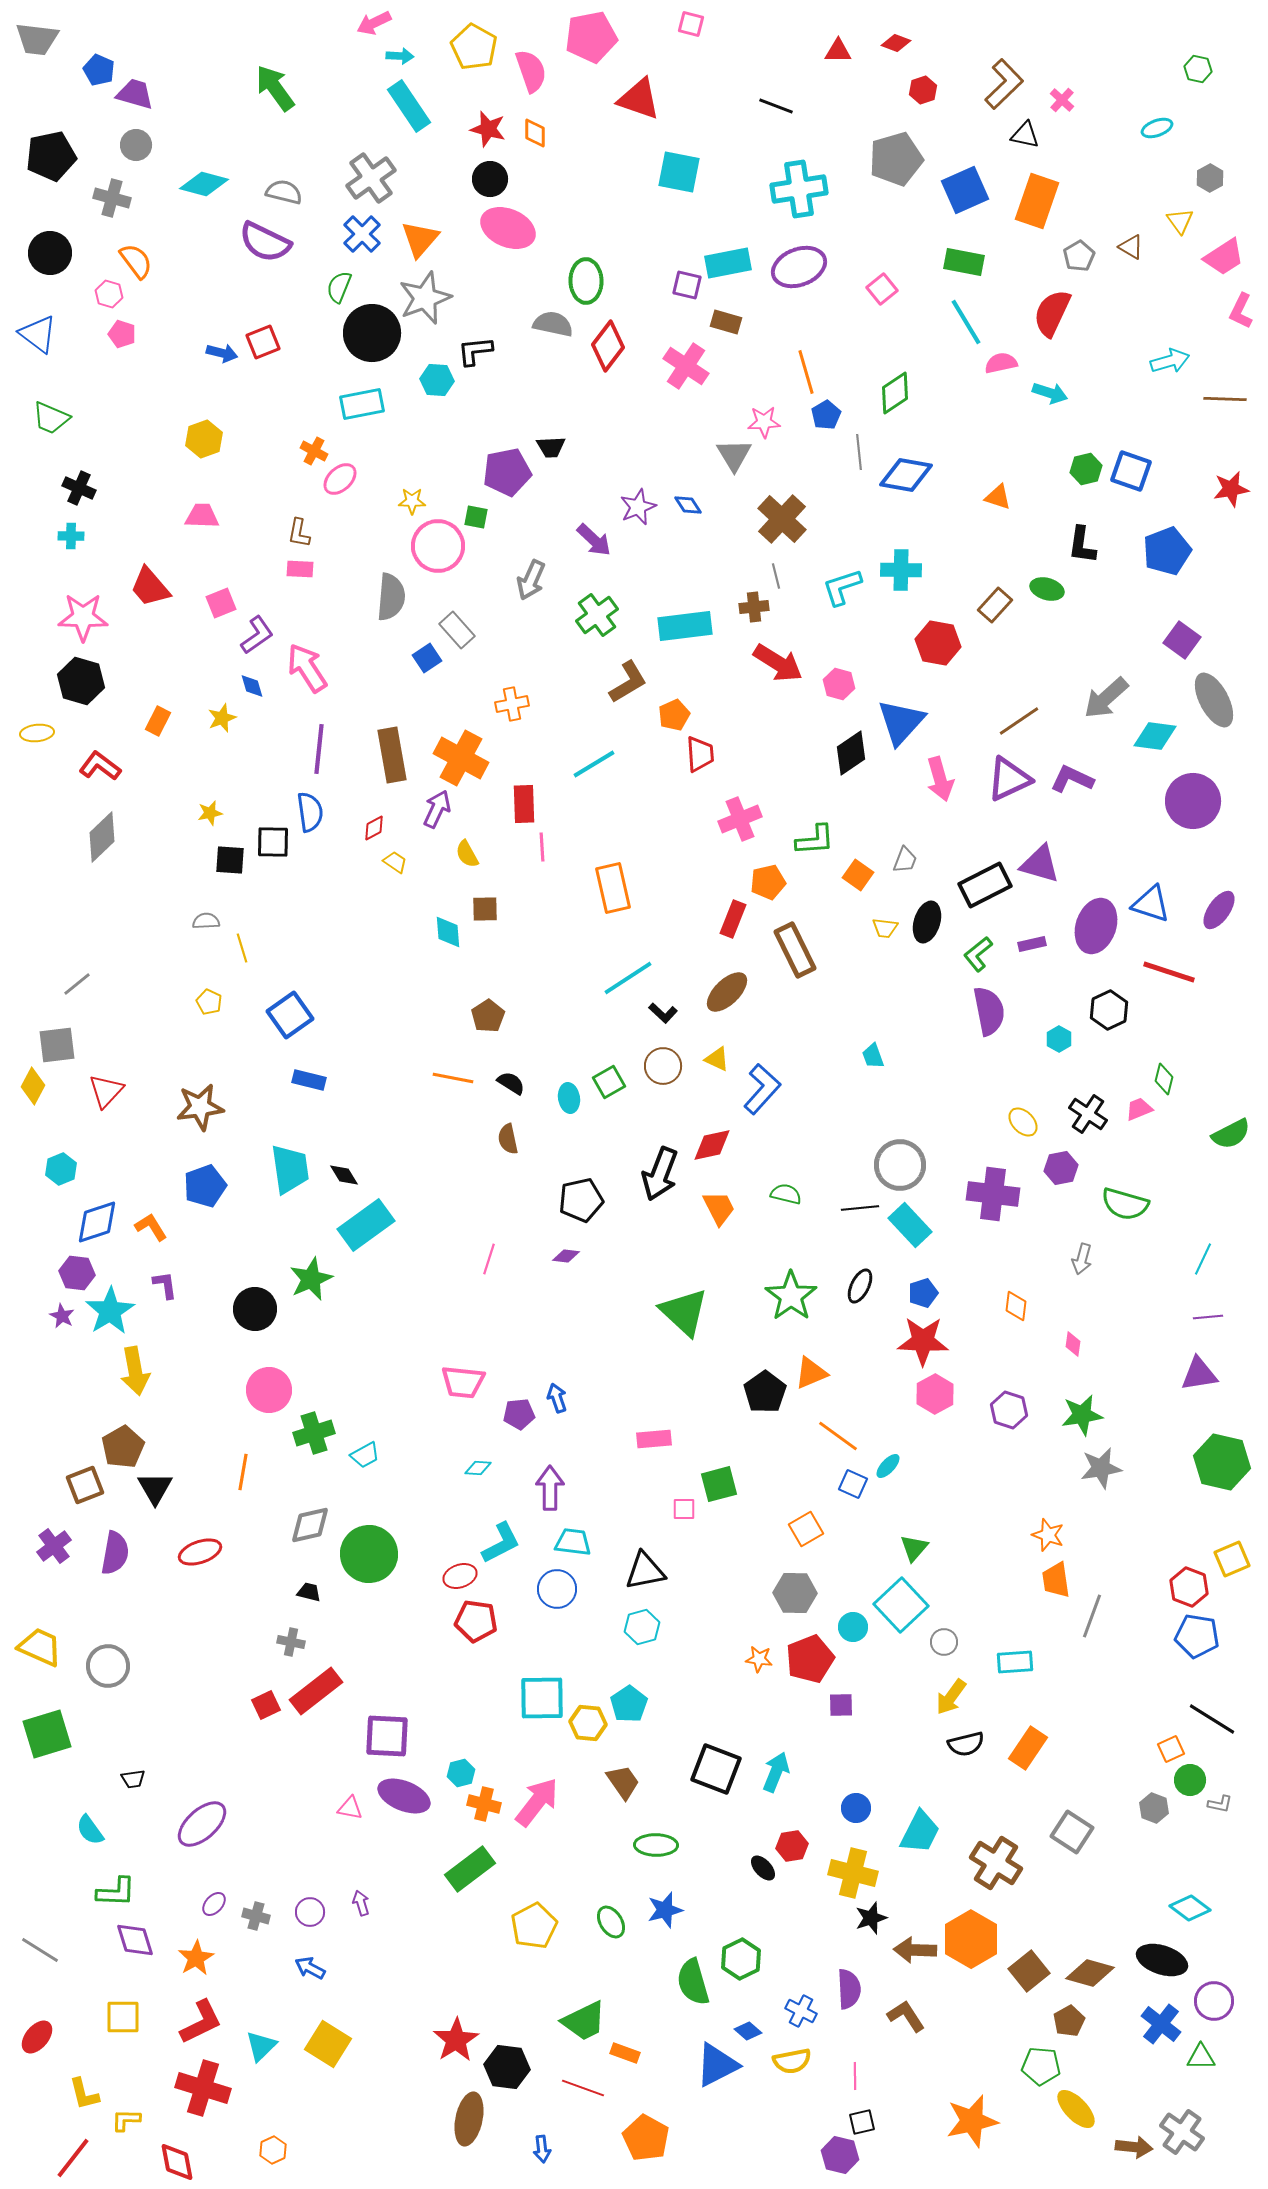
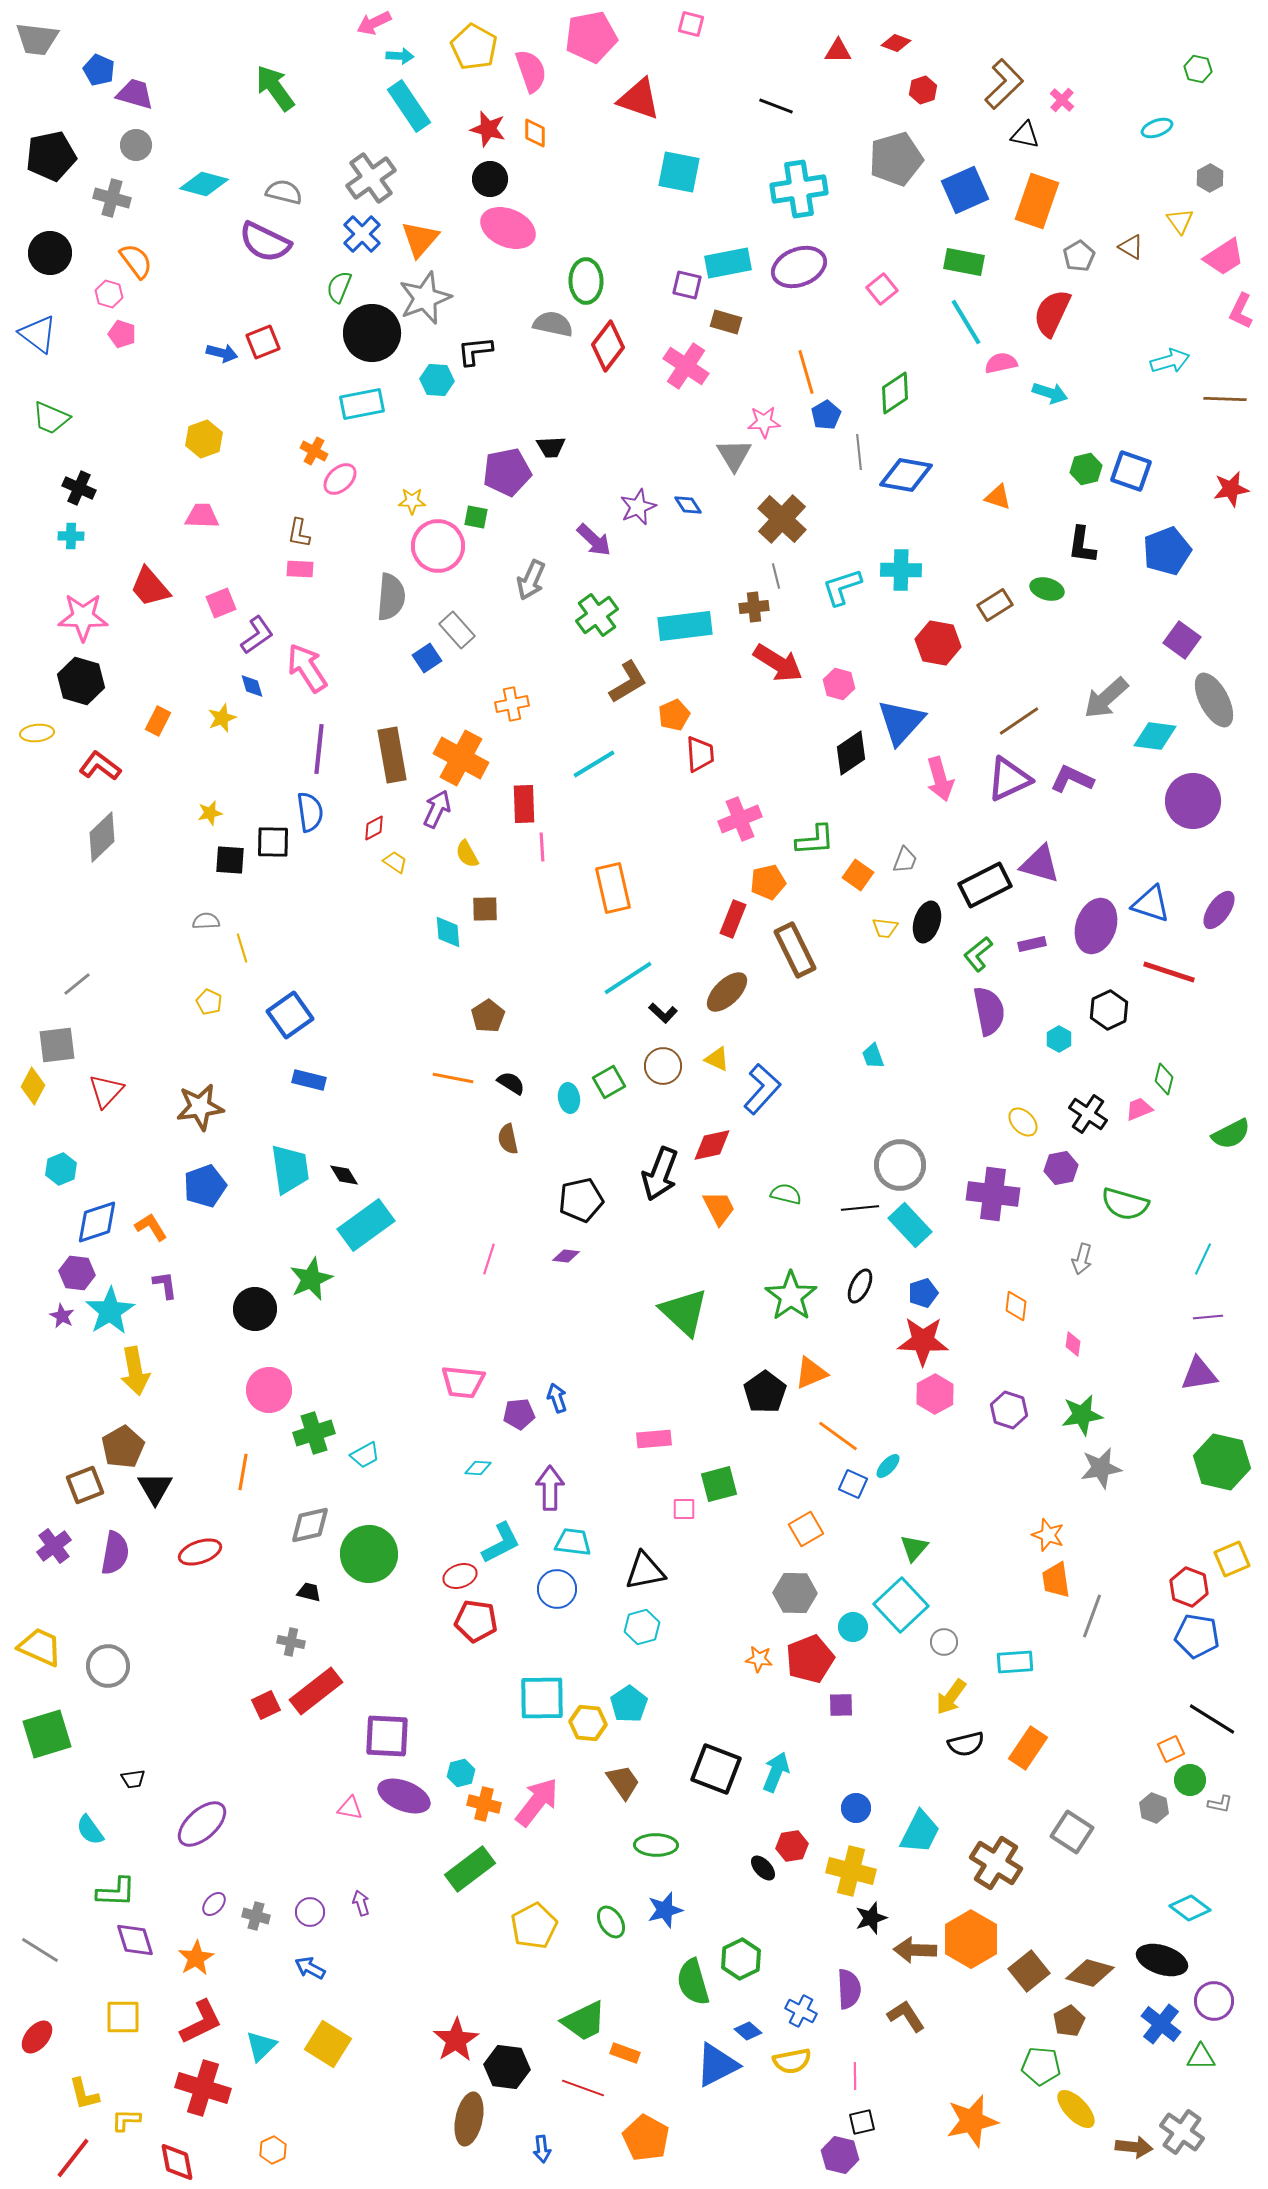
brown rectangle at (995, 605): rotated 16 degrees clockwise
yellow cross at (853, 1873): moved 2 px left, 2 px up
